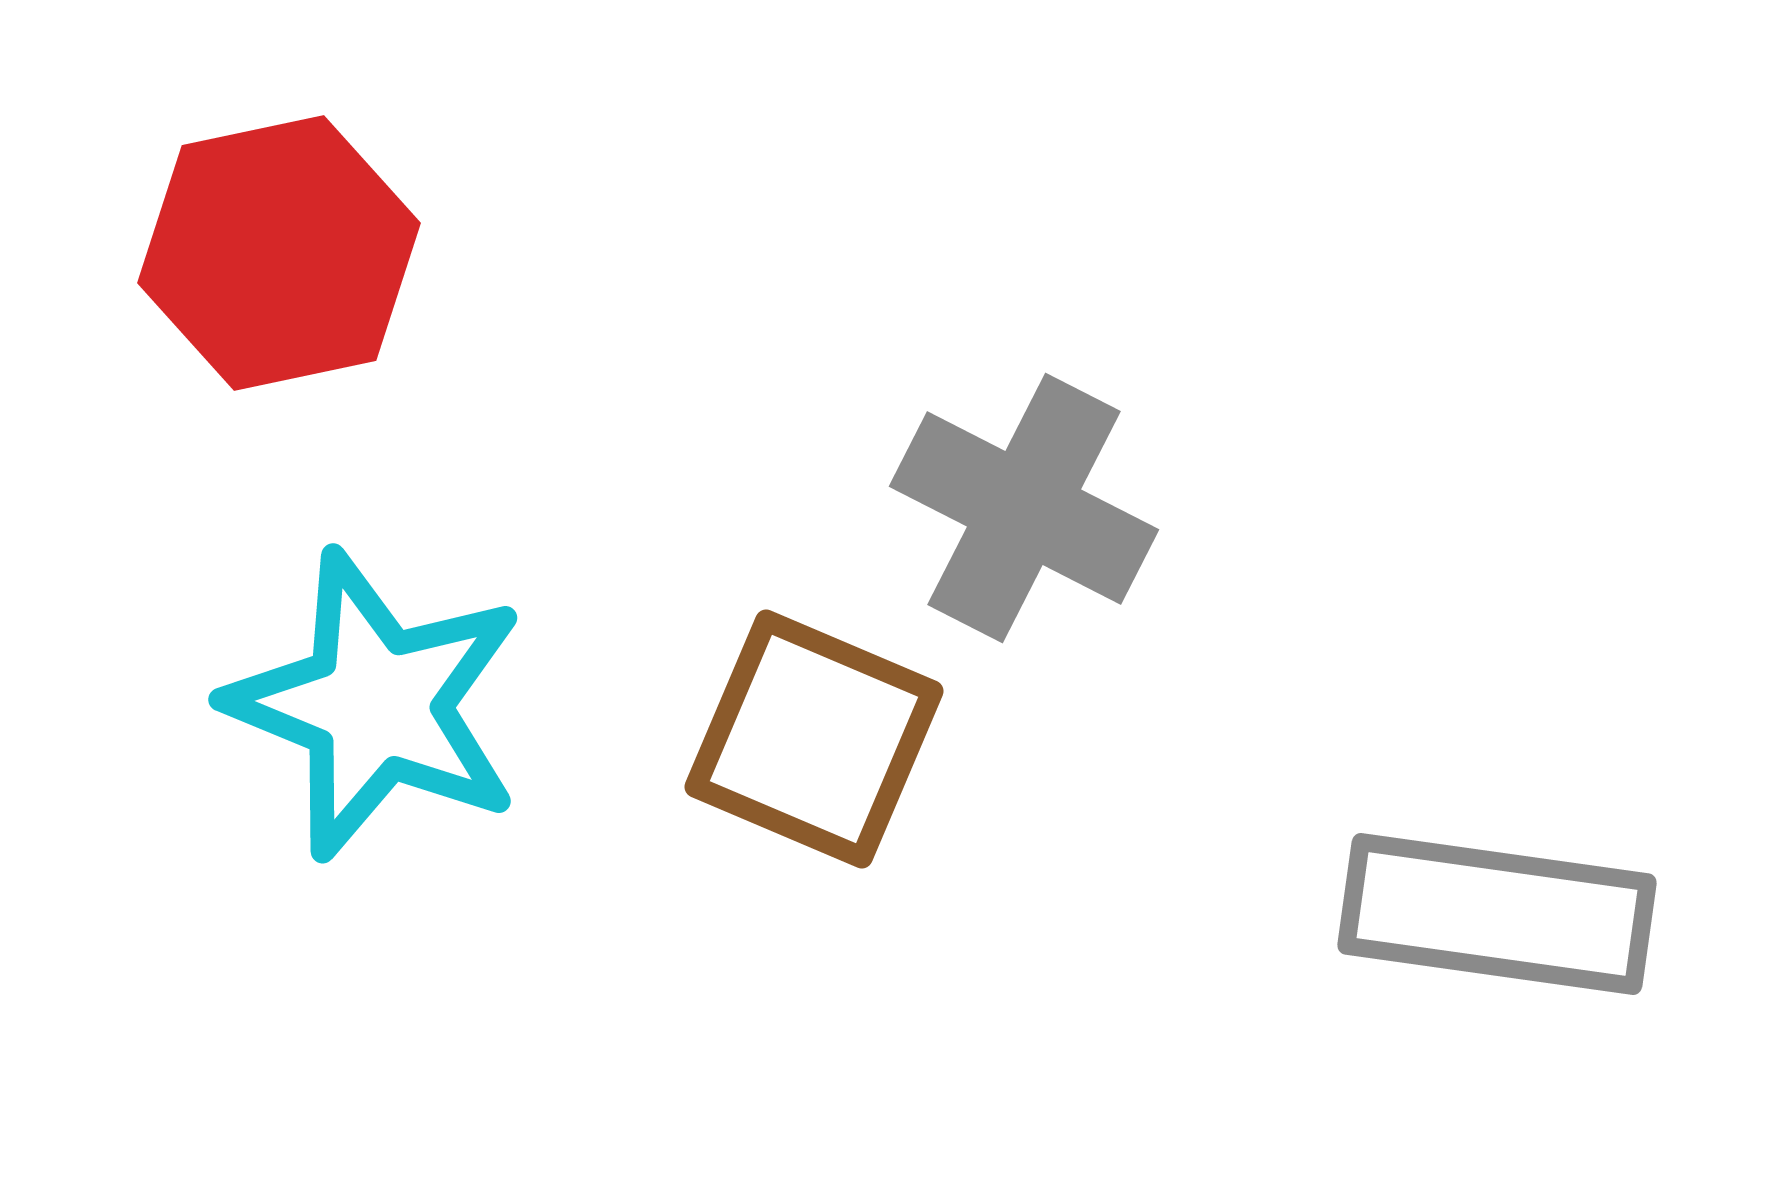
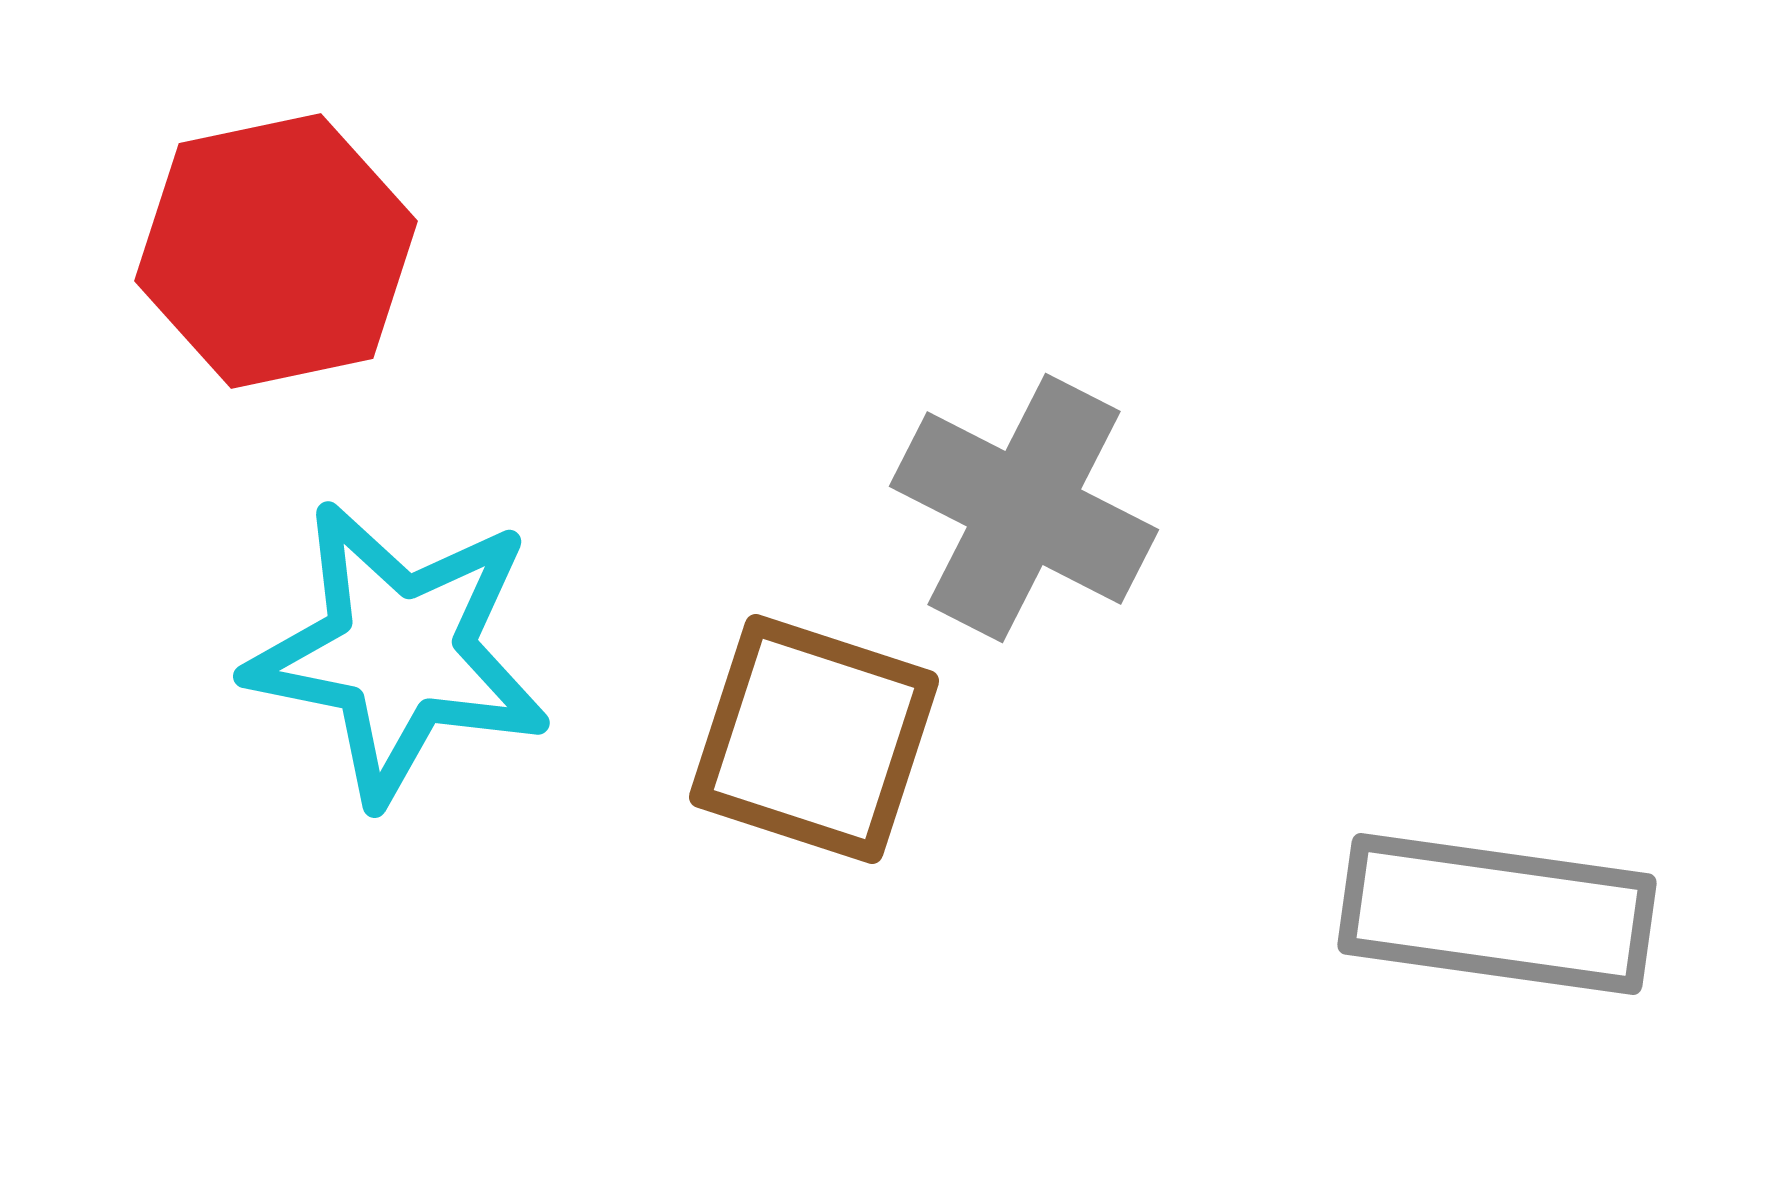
red hexagon: moved 3 px left, 2 px up
cyan star: moved 23 px right, 53 px up; rotated 11 degrees counterclockwise
brown square: rotated 5 degrees counterclockwise
